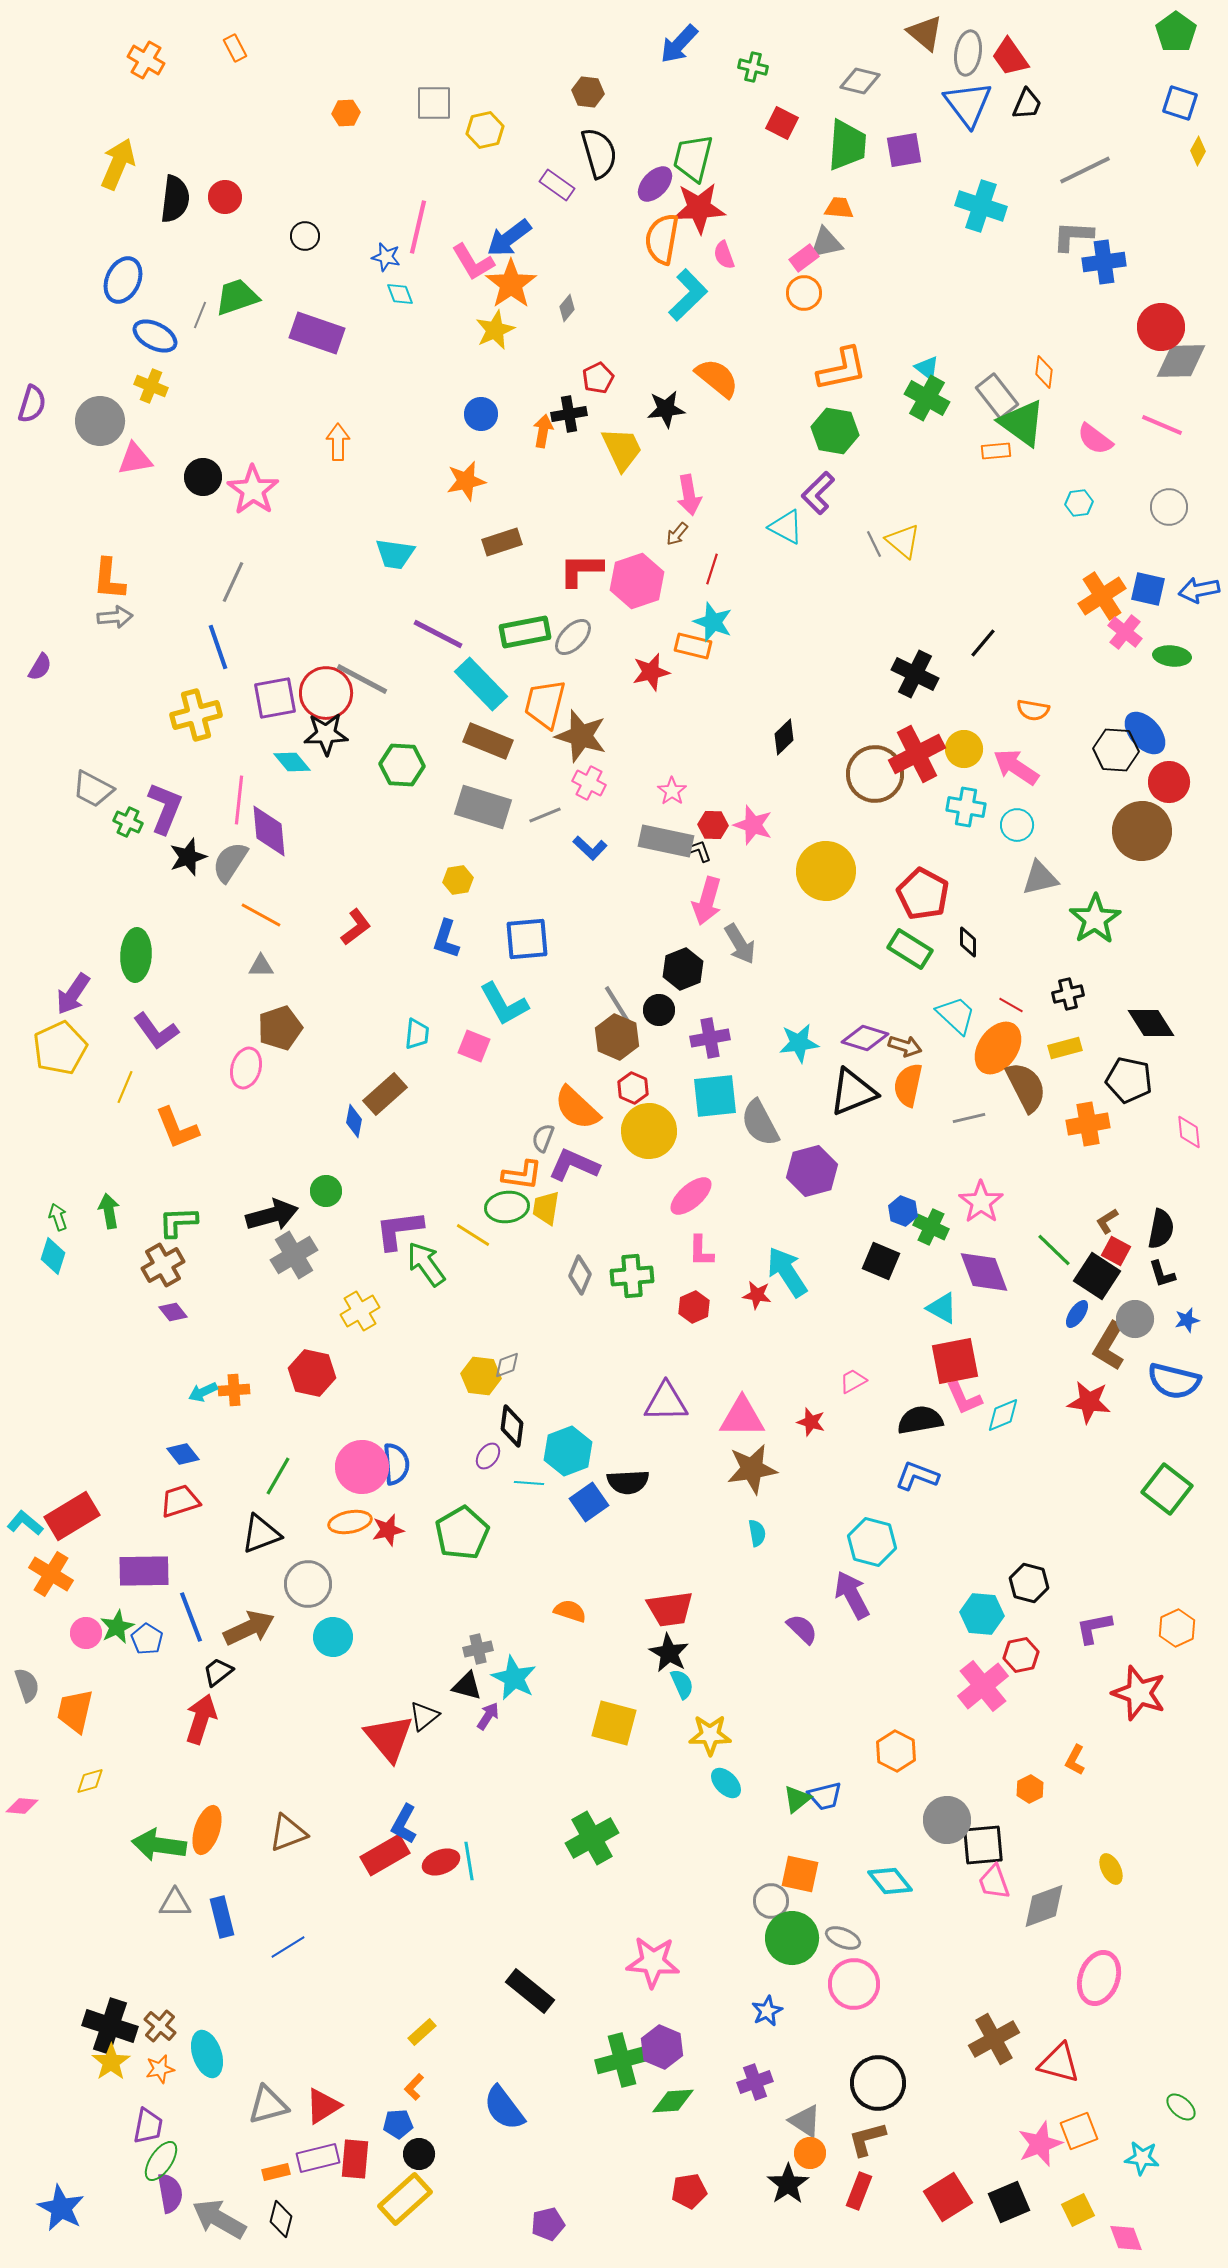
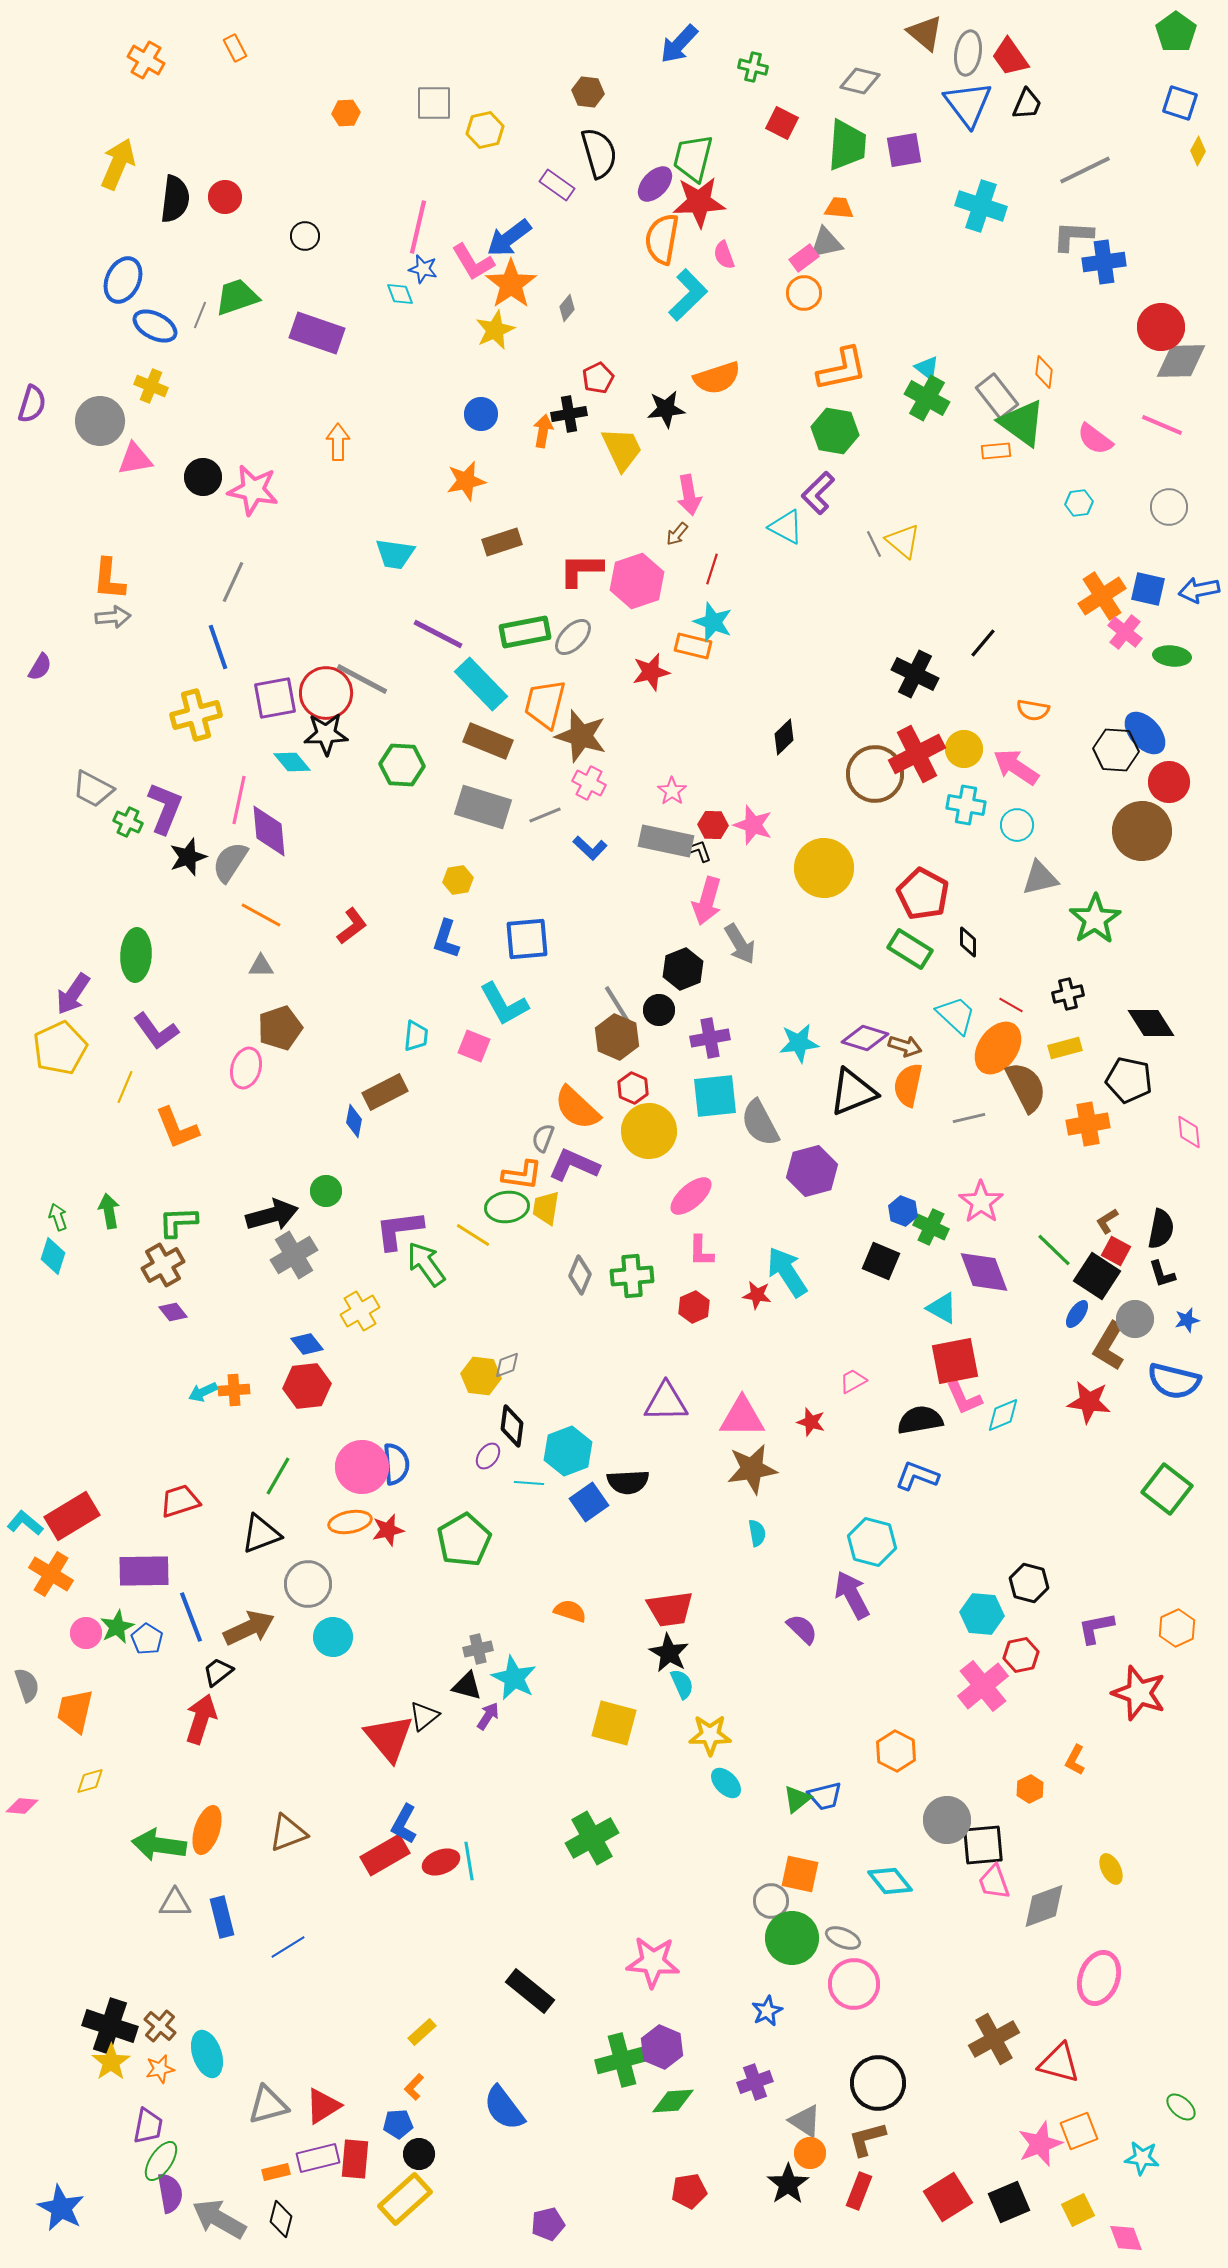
red star at (699, 208): moved 6 px up
blue star at (386, 257): moved 37 px right, 12 px down
blue ellipse at (155, 336): moved 10 px up
orange semicircle at (717, 378): rotated 123 degrees clockwise
pink star at (253, 490): rotated 24 degrees counterclockwise
gray arrow at (115, 617): moved 2 px left
pink line at (239, 800): rotated 6 degrees clockwise
cyan cross at (966, 807): moved 2 px up
yellow circle at (826, 871): moved 2 px left, 3 px up
red L-shape at (356, 927): moved 4 px left, 1 px up
cyan trapezoid at (417, 1034): moved 1 px left, 2 px down
brown rectangle at (385, 1094): moved 2 px up; rotated 15 degrees clockwise
red hexagon at (312, 1373): moved 5 px left, 13 px down; rotated 18 degrees counterclockwise
blue diamond at (183, 1454): moved 124 px right, 110 px up
green pentagon at (462, 1533): moved 2 px right, 7 px down
purple L-shape at (1094, 1628): moved 2 px right
